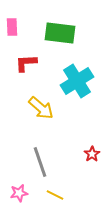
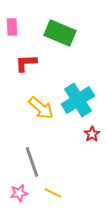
green rectangle: rotated 16 degrees clockwise
cyan cross: moved 1 px right, 19 px down
red star: moved 20 px up
gray line: moved 8 px left
yellow line: moved 2 px left, 2 px up
